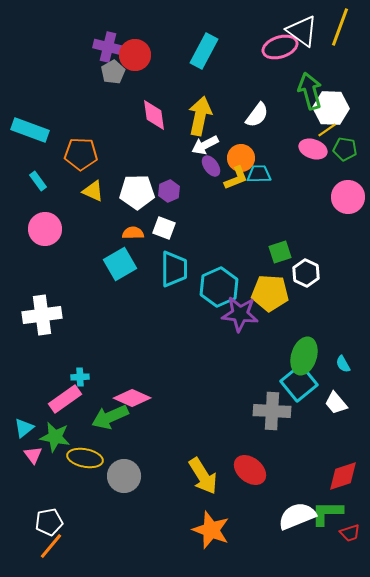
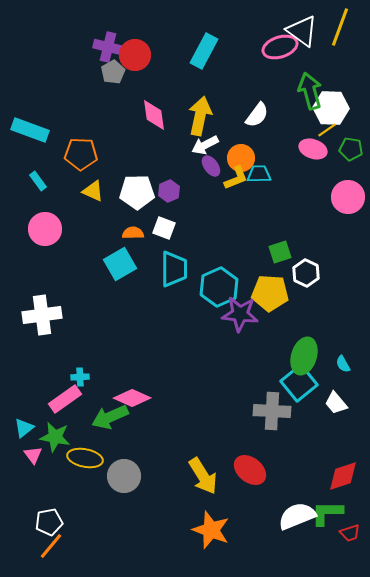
green pentagon at (345, 149): moved 6 px right
